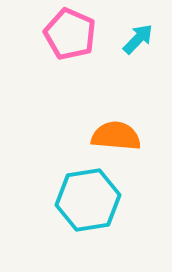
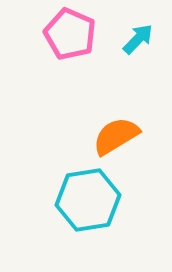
orange semicircle: rotated 36 degrees counterclockwise
